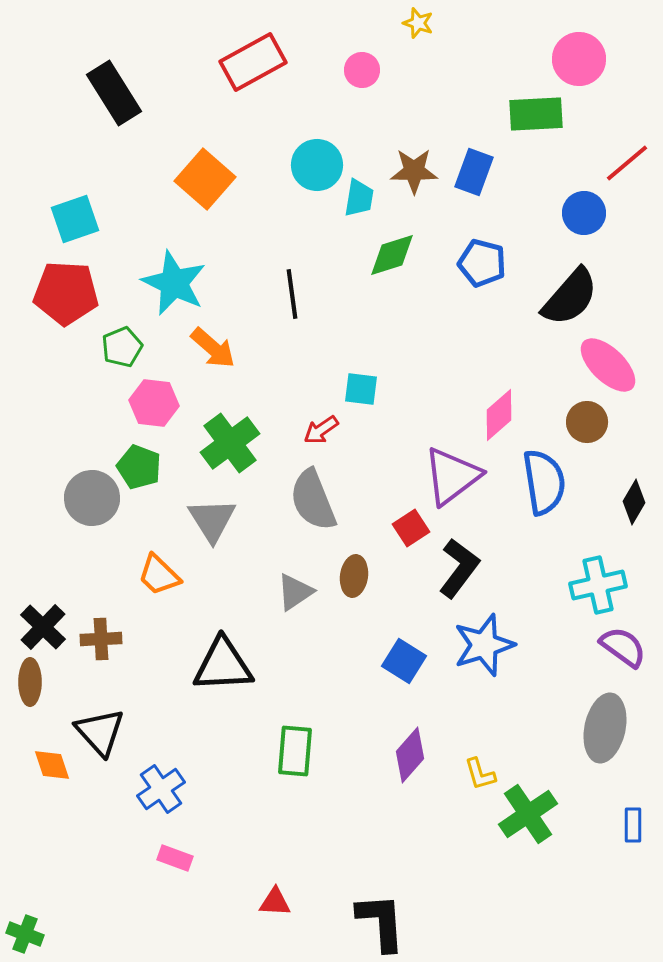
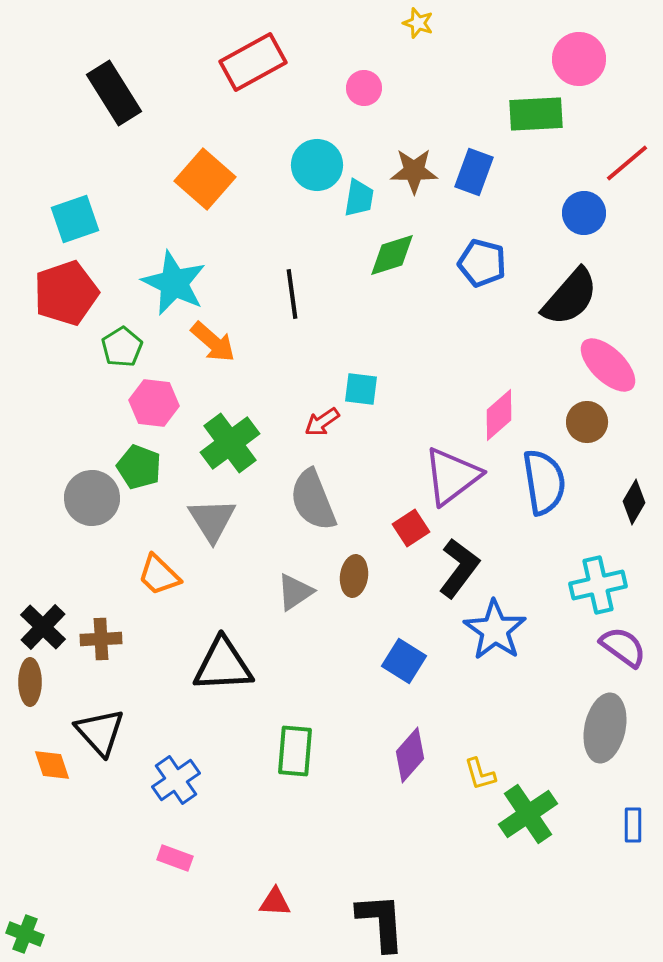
pink circle at (362, 70): moved 2 px right, 18 px down
red pentagon at (66, 293): rotated 22 degrees counterclockwise
green pentagon at (122, 347): rotated 9 degrees counterclockwise
orange arrow at (213, 348): moved 6 px up
red arrow at (321, 430): moved 1 px right, 8 px up
blue star at (484, 645): moved 11 px right, 15 px up; rotated 20 degrees counterclockwise
blue cross at (161, 789): moved 15 px right, 9 px up
